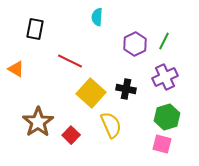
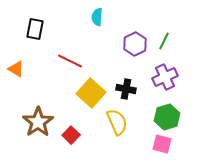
yellow semicircle: moved 6 px right, 3 px up
